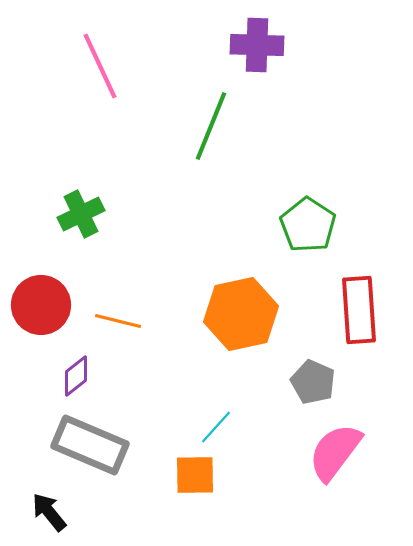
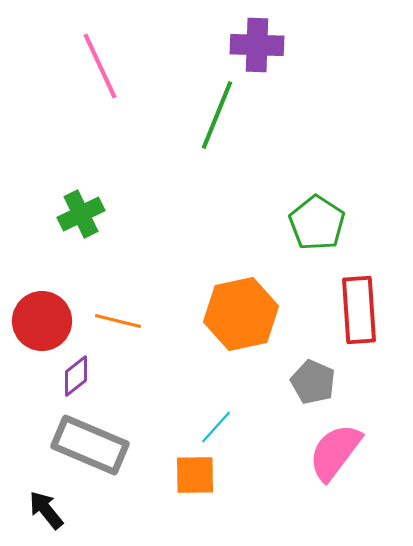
green line: moved 6 px right, 11 px up
green pentagon: moved 9 px right, 2 px up
red circle: moved 1 px right, 16 px down
black arrow: moved 3 px left, 2 px up
